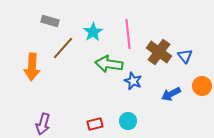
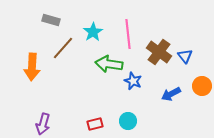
gray rectangle: moved 1 px right, 1 px up
